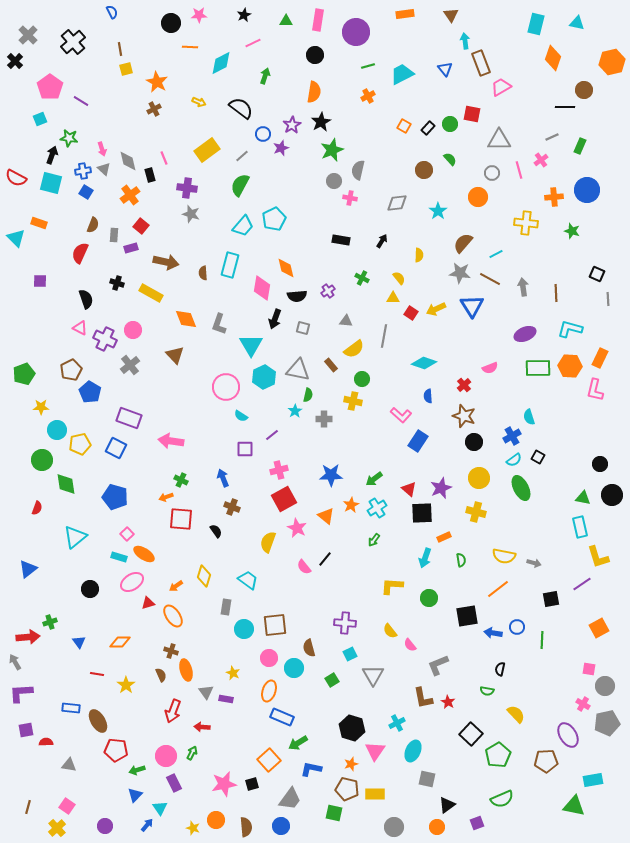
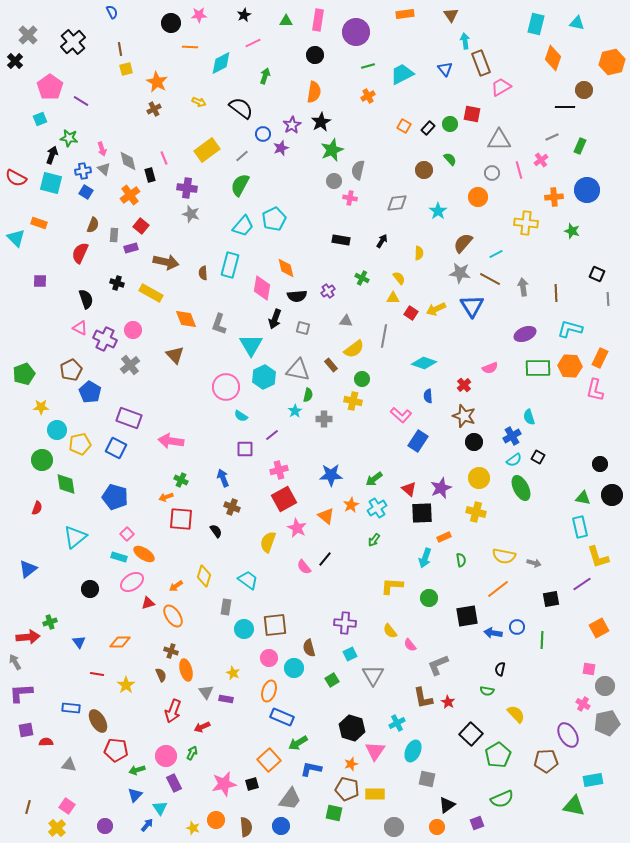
yellow semicircle at (419, 255): moved 2 px up
red arrow at (202, 727): rotated 28 degrees counterclockwise
